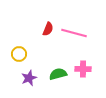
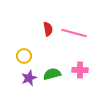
red semicircle: rotated 32 degrees counterclockwise
yellow circle: moved 5 px right, 2 px down
pink cross: moved 3 px left, 1 px down
green semicircle: moved 6 px left
